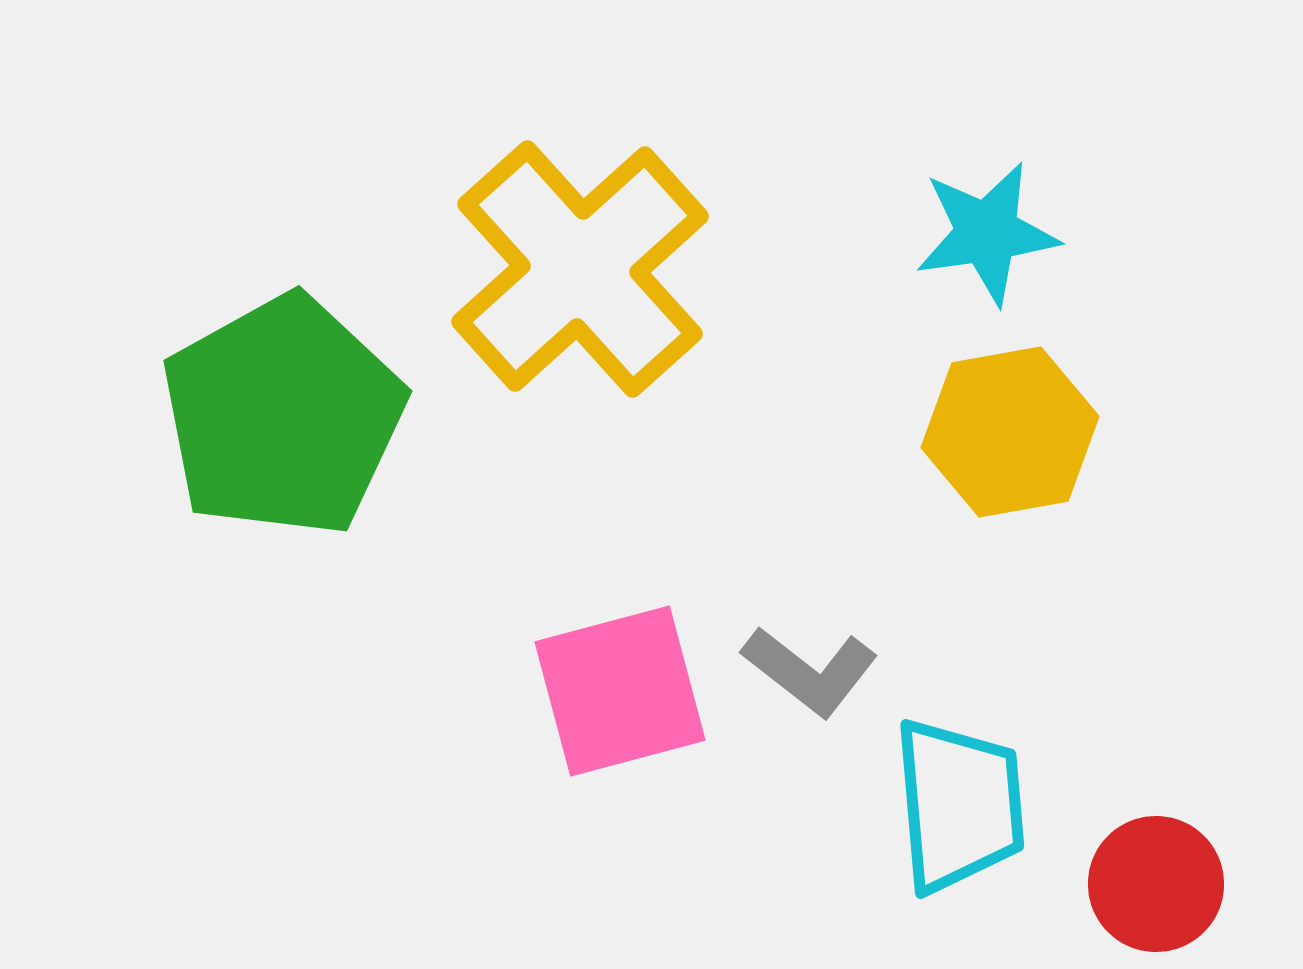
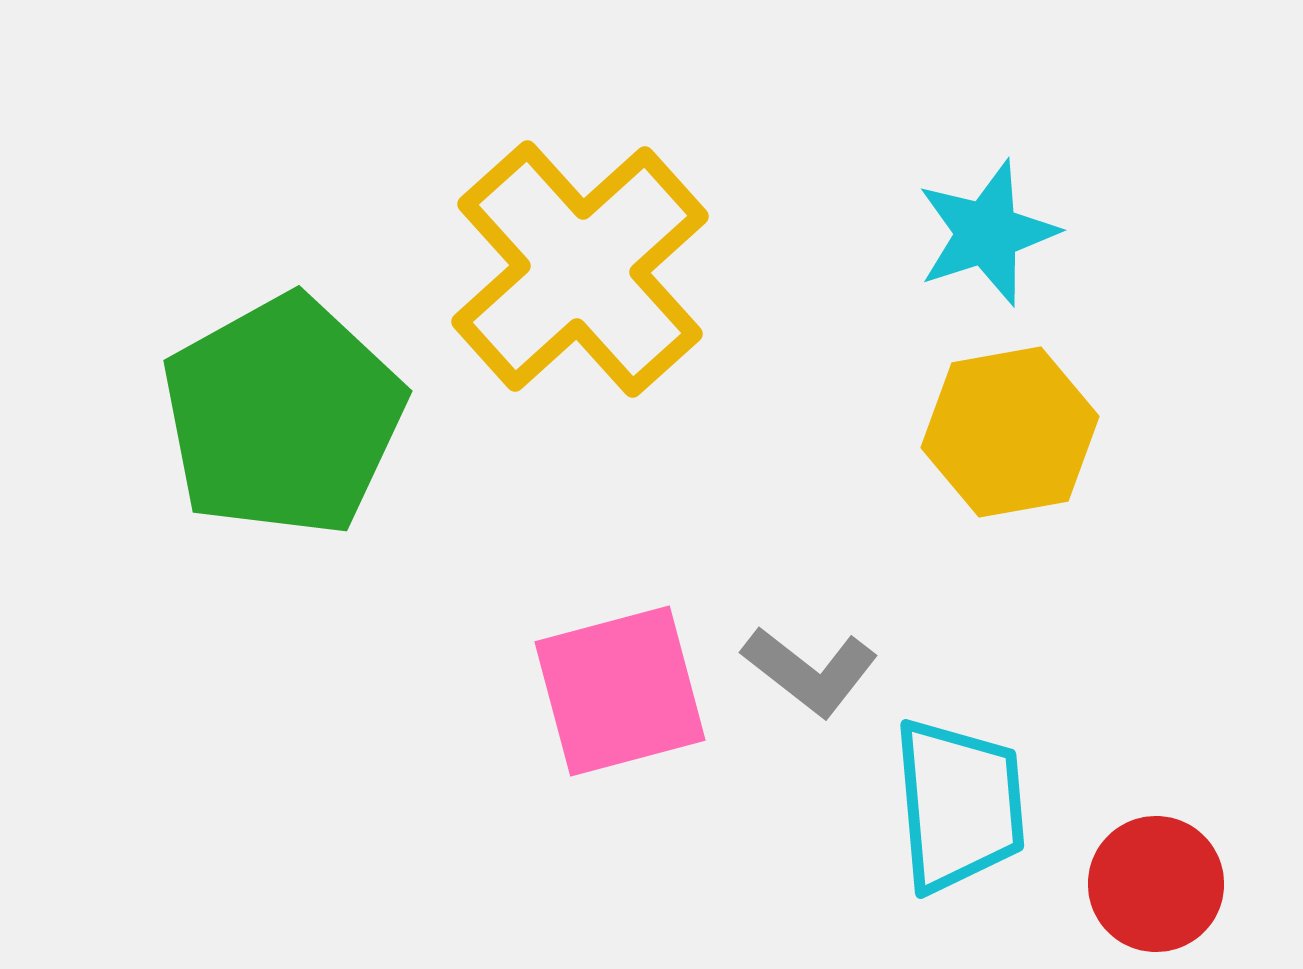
cyan star: rotated 10 degrees counterclockwise
